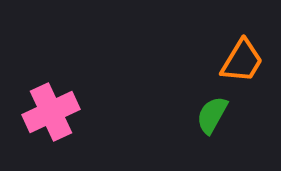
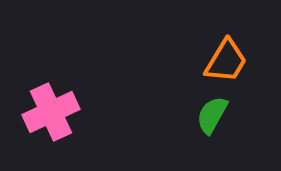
orange trapezoid: moved 16 px left
